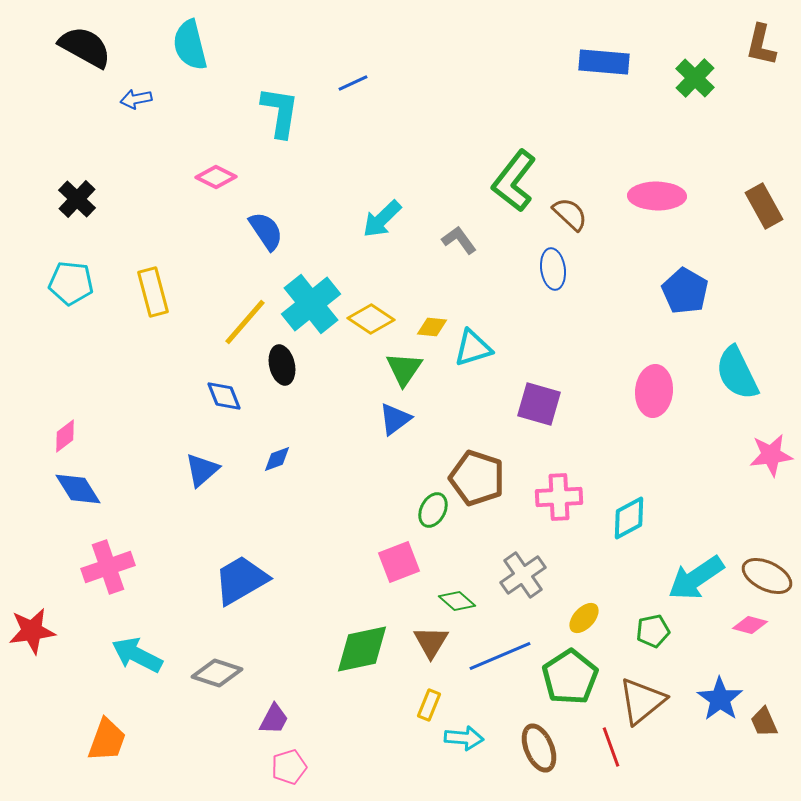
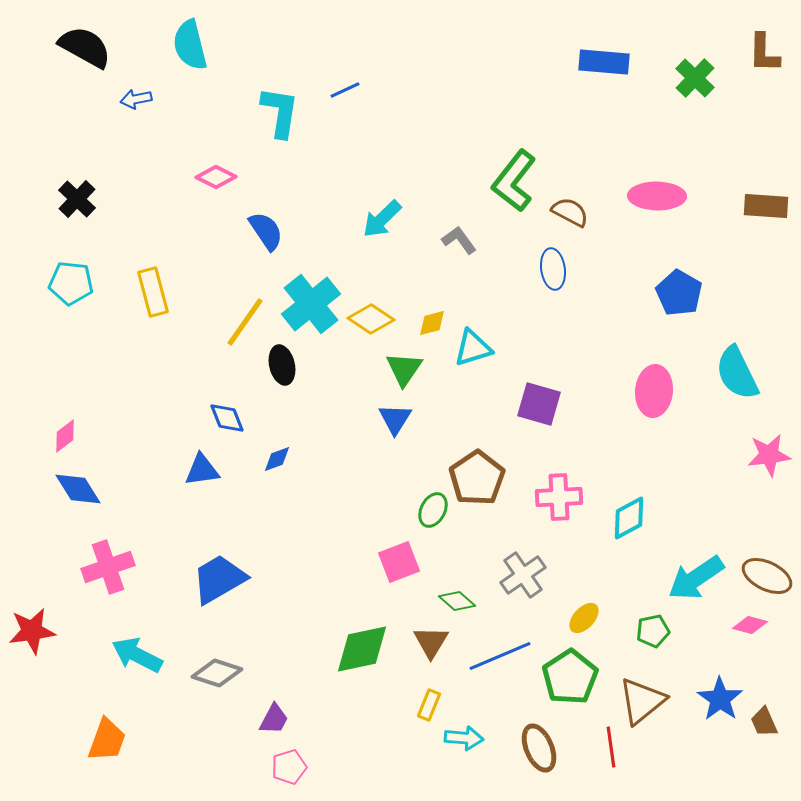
brown L-shape at (761, 45): moved 3 px right, 8 px down; rotated 12 degrees counterclockwise
blue line at (353, 83): moved 8 px left, 7 px down
brown rectangle at (764, 206): moved 2 px right; rotated 57 degrees counterclockwise
brown semicircle at (570, 214): moved 2 px up; rotated 15 degrees counterclockwise
blue pentagon at (685, 291): moved 6 px left, 2 px down
yellow line at (245, 322): rotated 6 degrees counterclockwise
yellow diamond at (432, 327): moved 4 px up; rotated 20 degrees counterclockwise
blue diamond at (224, 396): moved 3 px right, 22 px down
blue triangle at (395, 419): rotated 21 degrees counterclockwise
pink star at (771, 455): moved 2 px left
blue triangle at (202, 470): rotated 33 degrees clockwise
brown pentagon at (477, 478): rotated 20 degrees clockwise
blue trapezoid at (241, 580): moved 22 px left, 1 px up
red line at (611, 747): rotated 12 degrees clockwise
